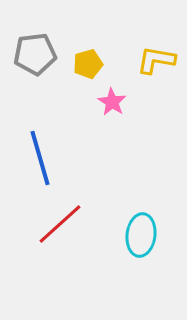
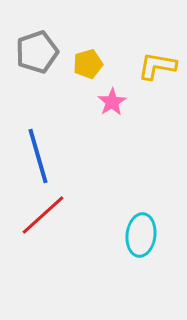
gray pentagon: moved 2 px right, 2 px up; rotated 12 degrees counterclockwise
yellow L-shape: moved 1 px right, 6 px down
pink star: rotated 8 degrees clockwise
blue line: moved 2 px left, 2 px up
red line: moved 17 px left, 9 px up
